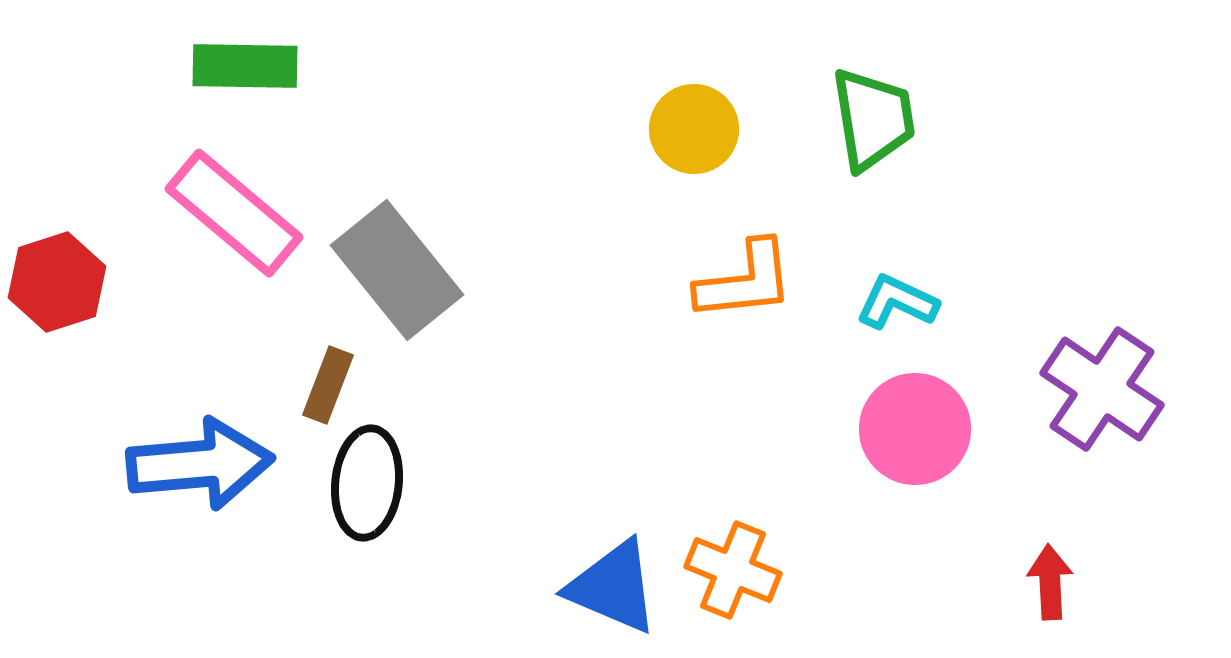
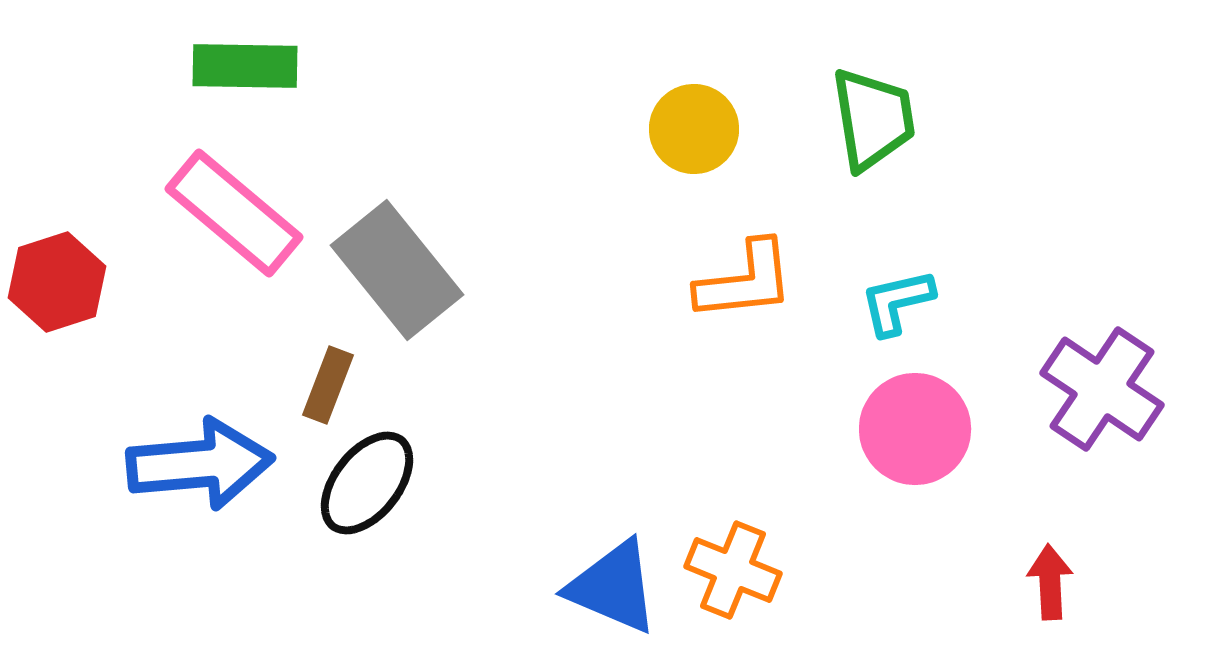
cyan L-shape: rotated 38 degrees counterclockwise
black ellipse: rotated 32 degrees clockwise
